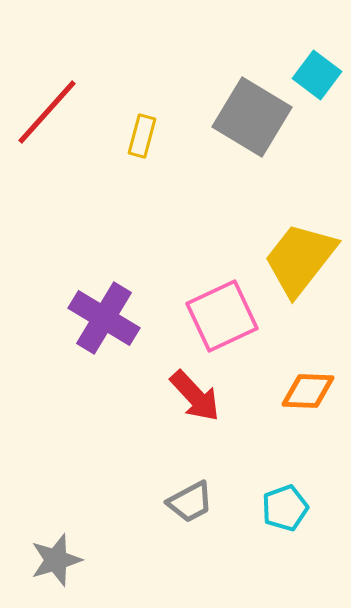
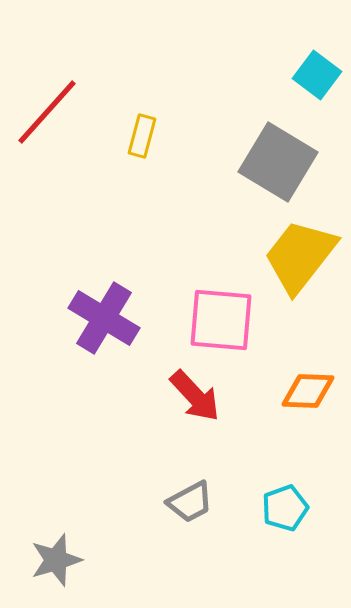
gray square: moved 26 px right, 45 px down
yellow trapezoid: moved 3 px up
pink square: moved 1 px left, 4 px down; rotated 30 degrees clockwise
